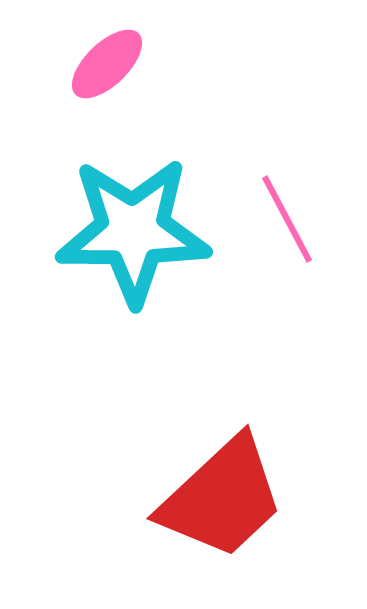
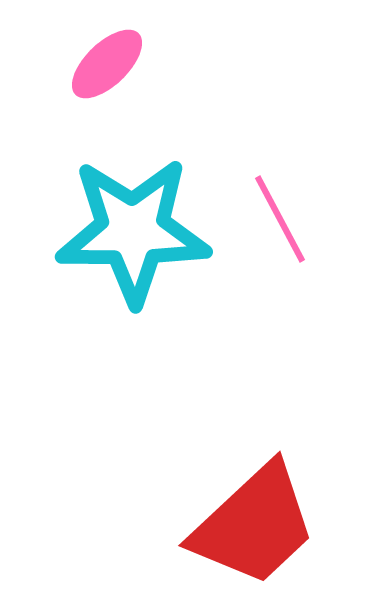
pink line: moved 7 px left
red trapezoid: moved 32 px right, 27 px down
